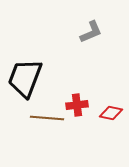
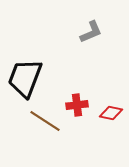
brown line: moved 2 px left, 3 px down; rotated 28 degrees clockwise
